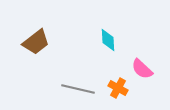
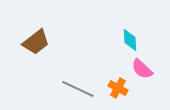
cyan diamond: moved 22 px right
gray line: rotated 12 degrees clockwise
